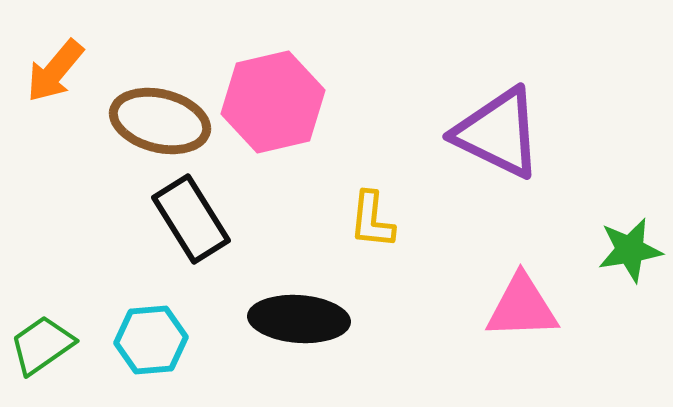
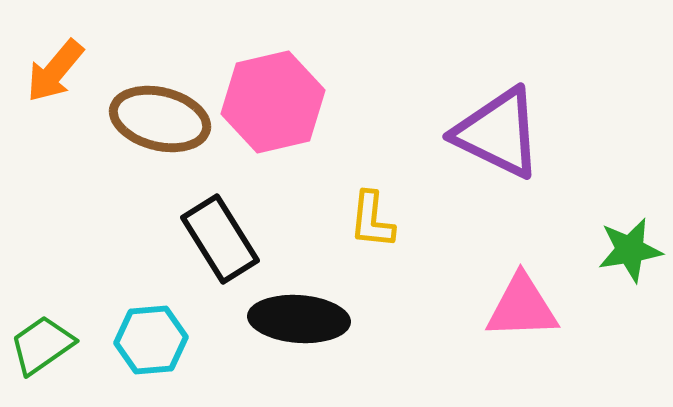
brown ellipse: moved 2 px up
black rectangle: moved 29 px right, 20 px down
